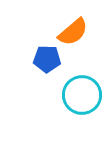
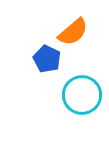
blue pentagon: rotated 24 degrees clockwise
